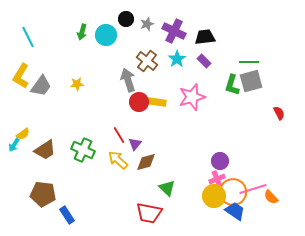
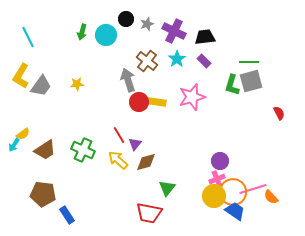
green triangle: rotated 24 degrees clockwise
